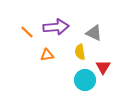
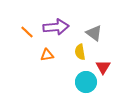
gray triangle: rotated 12 degrees clockwise
cyan circle: moved 1 px right, 2 px down
